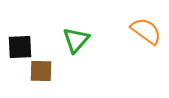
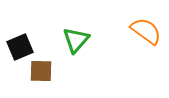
black square: rotated 20 degrees counterclockwise
